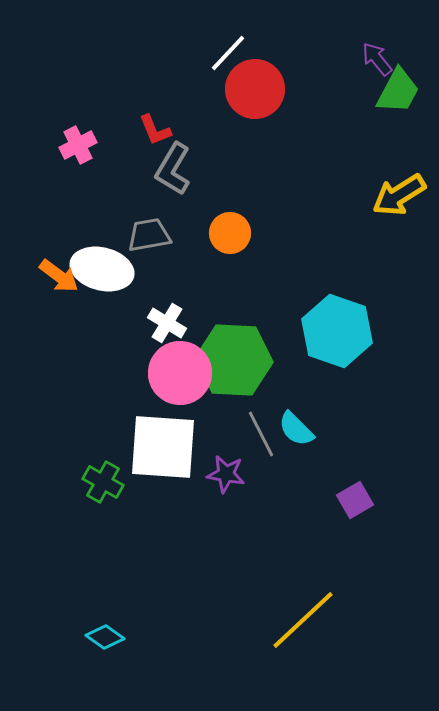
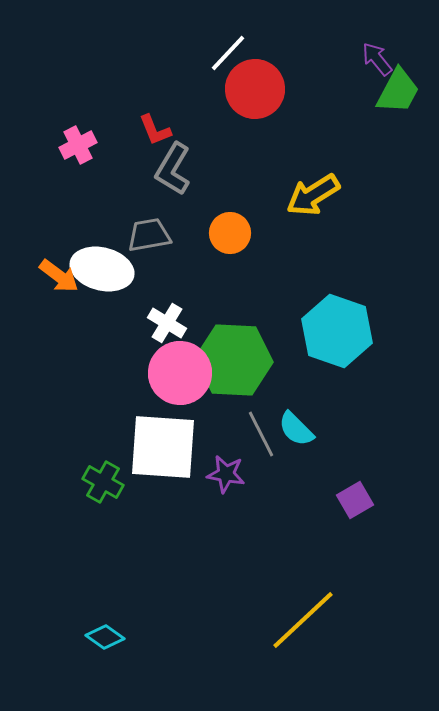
yellow arrow: moved 86 px left
